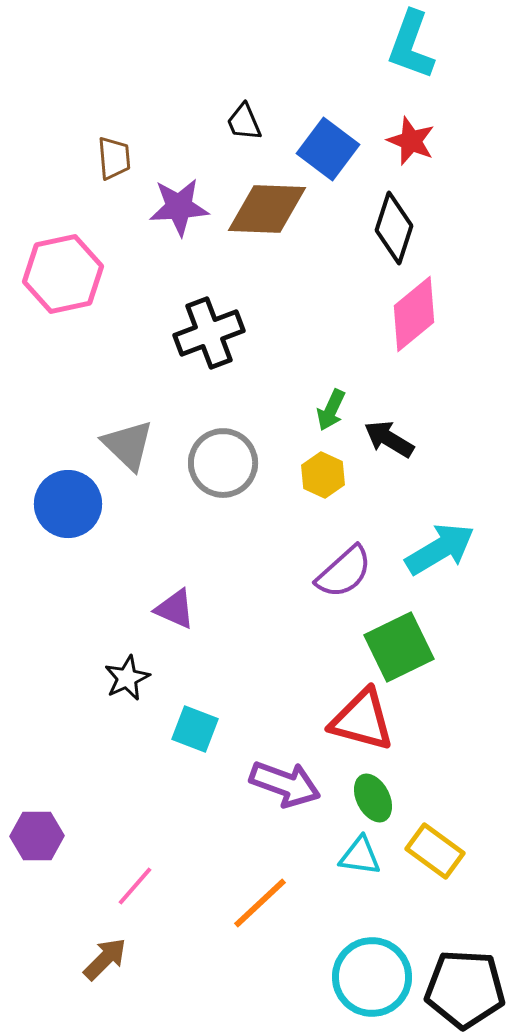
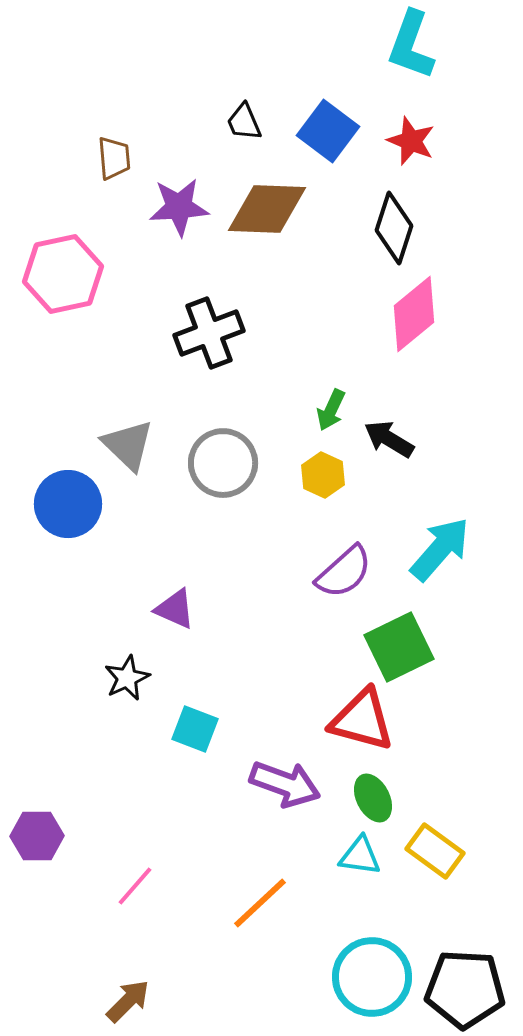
blue square: moved 18 px up
cyan arrow: rotated 18 degrees counterclockwise
brown arrow: moved 23 px right, 42 px down
